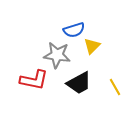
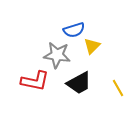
red L-shape: moved 1 px right, 1 px down
yellow line: moved 3 px right, 1 px down
